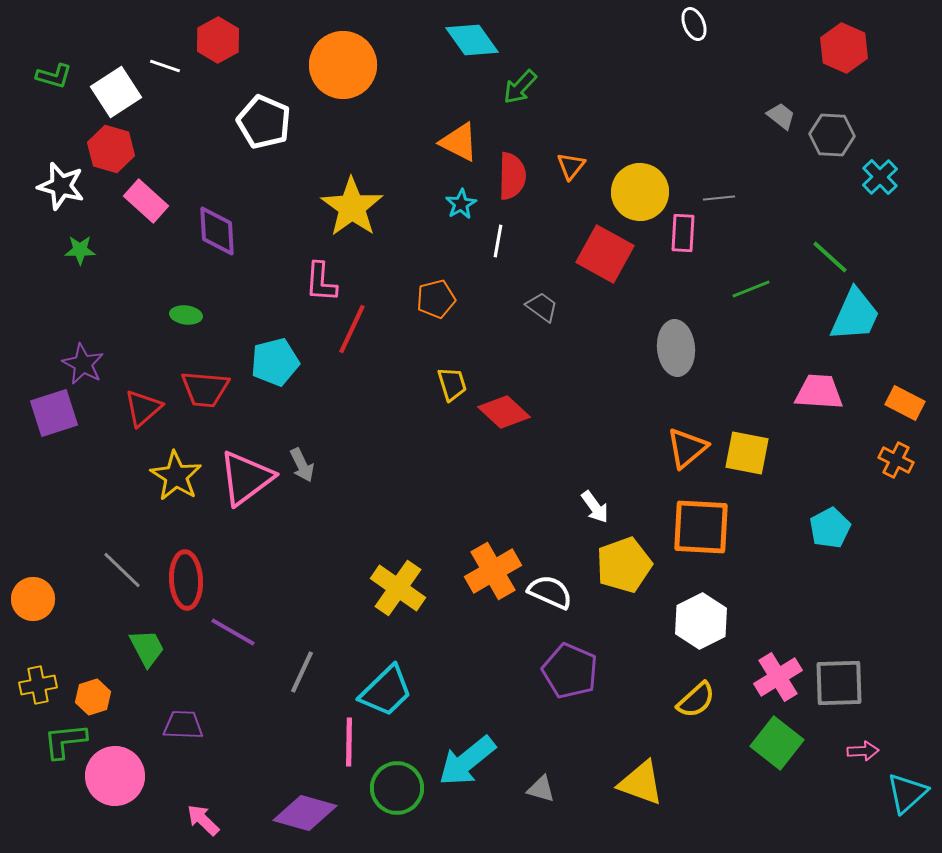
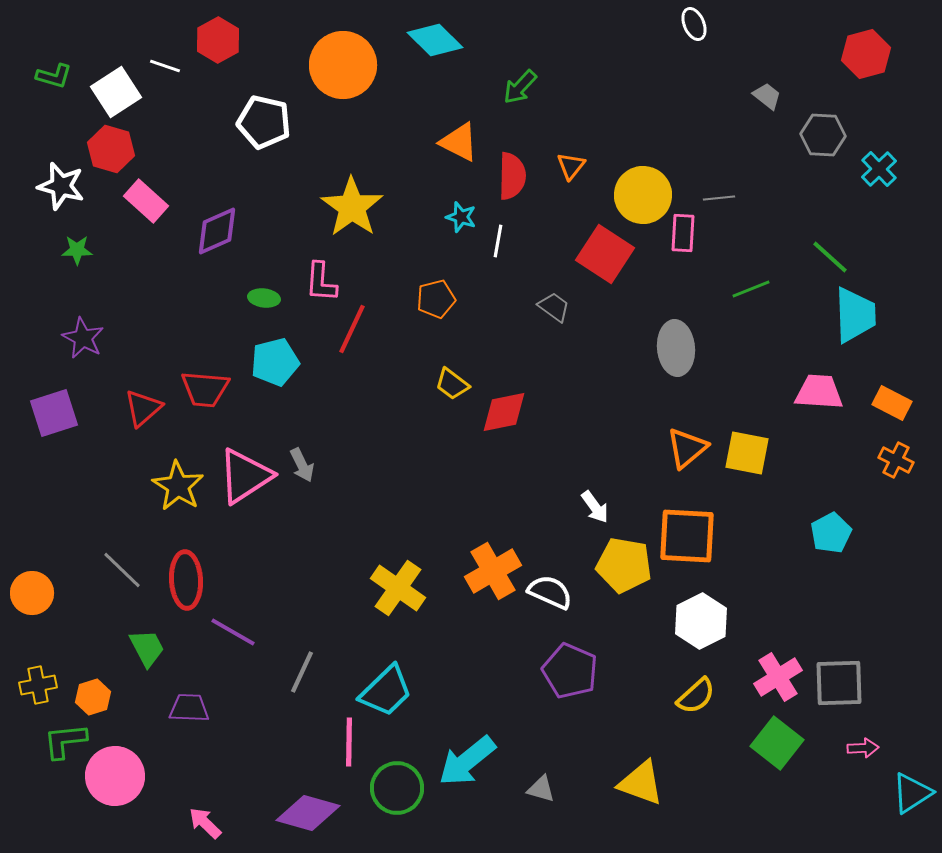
cyan diamond at (472, 40): moved 37 px left; rotated 10 degrees counterclockwise
red hexagon at (844, 48): moved 22 px right, 6 px down; rotated 21 degrees clockwise
gray trapezoid at (781, 116): moved 14 px left, 20 px up
white pentagon at (264, 122): rotated 10 degrees counterclockwise
gray hexagon at (832, 135): moved 9 px left
cyan cross at (880, 177): moved 1 px left, 8 px up
yellow circle at (640, 192): moved 3 px right, 3 px down
cyan star at (461, 204): moved 13 px down; rotated 24 degrees counterclockwise
purple diamond at (217, 231): rotated 70 degrees clockwise
green star at (80, 250): moved 3 px left
red square at (605, 254): rotated 4 degrees clockwise
gray trapezoid at (542, 307): moved 12 px right
green ellipse at (186, 315): moved 78 px right, 17 px up
cyan trapezoid at (855, 315): rotated 26 degrees counterclockwise
purple star at (83, 364): moved 26 px up
yellow trapezoid at (452, 384): rotated 144 degrees clockwise
orange rectangle at (905, 403): moved 13 px left
red diamond at (504, 412): rotated 54 degrees counterclockwise
yellow star at (176, 476): moved 2 px right, 10 px down
pink triangle at (246, 478): moved 1 px left, 2 px up; rotated 4 degrees clockwise
orange square at (701, 527): moved 14 px left, 9 px down
cyan pentagon at (830, 528): moved 1 px right, 5 px down
yellow pentagon at (624, 565): rotated 30 degrees clockwise
orange circle at (33, 599): moved 1 px left, 6 px up
yellow semicircle at (696, 700): moved 4 px up
purple trapezoid at (183, 725): moved 6 px right, 17 px up
pink arrow at (863, 751): moved 3 px up
cyan triangle at (907, 793): moved 5 px right; rotated 9 degrees clockwise
purple diamond at (305, 813): moved 3 px right
pink arrow at (203, 820): moved 2 px right, 3 px down
